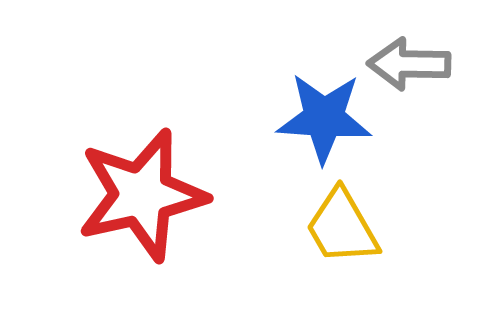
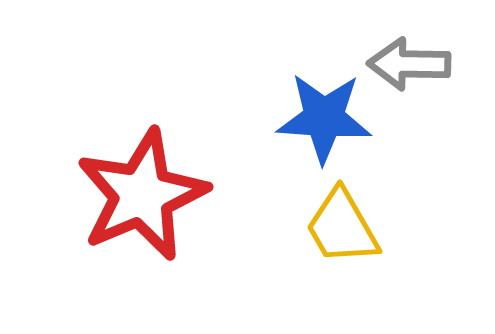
red star: rotated 10 degrees counterclockwise
